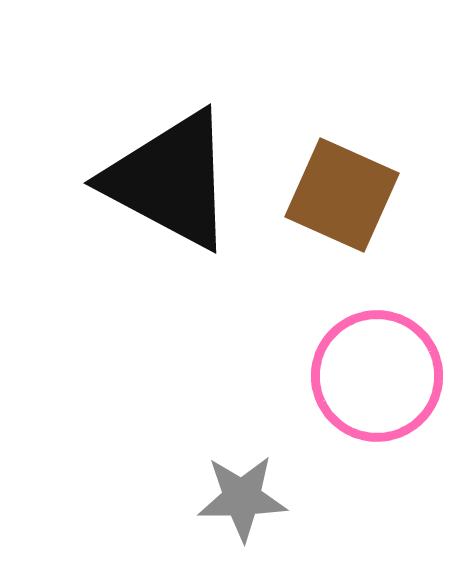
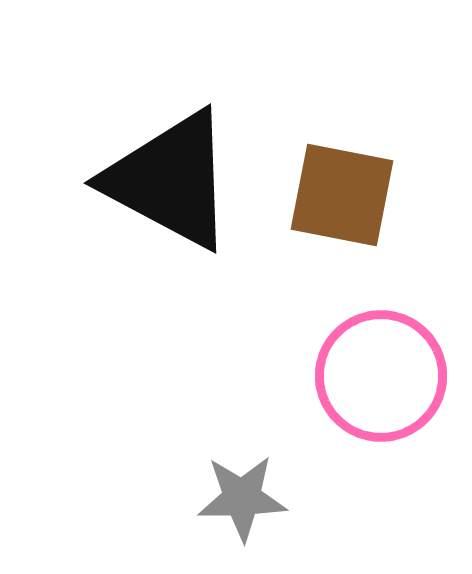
brown square: rotated 13 degrees counterclockwise
pink circle: moved 4 px right
